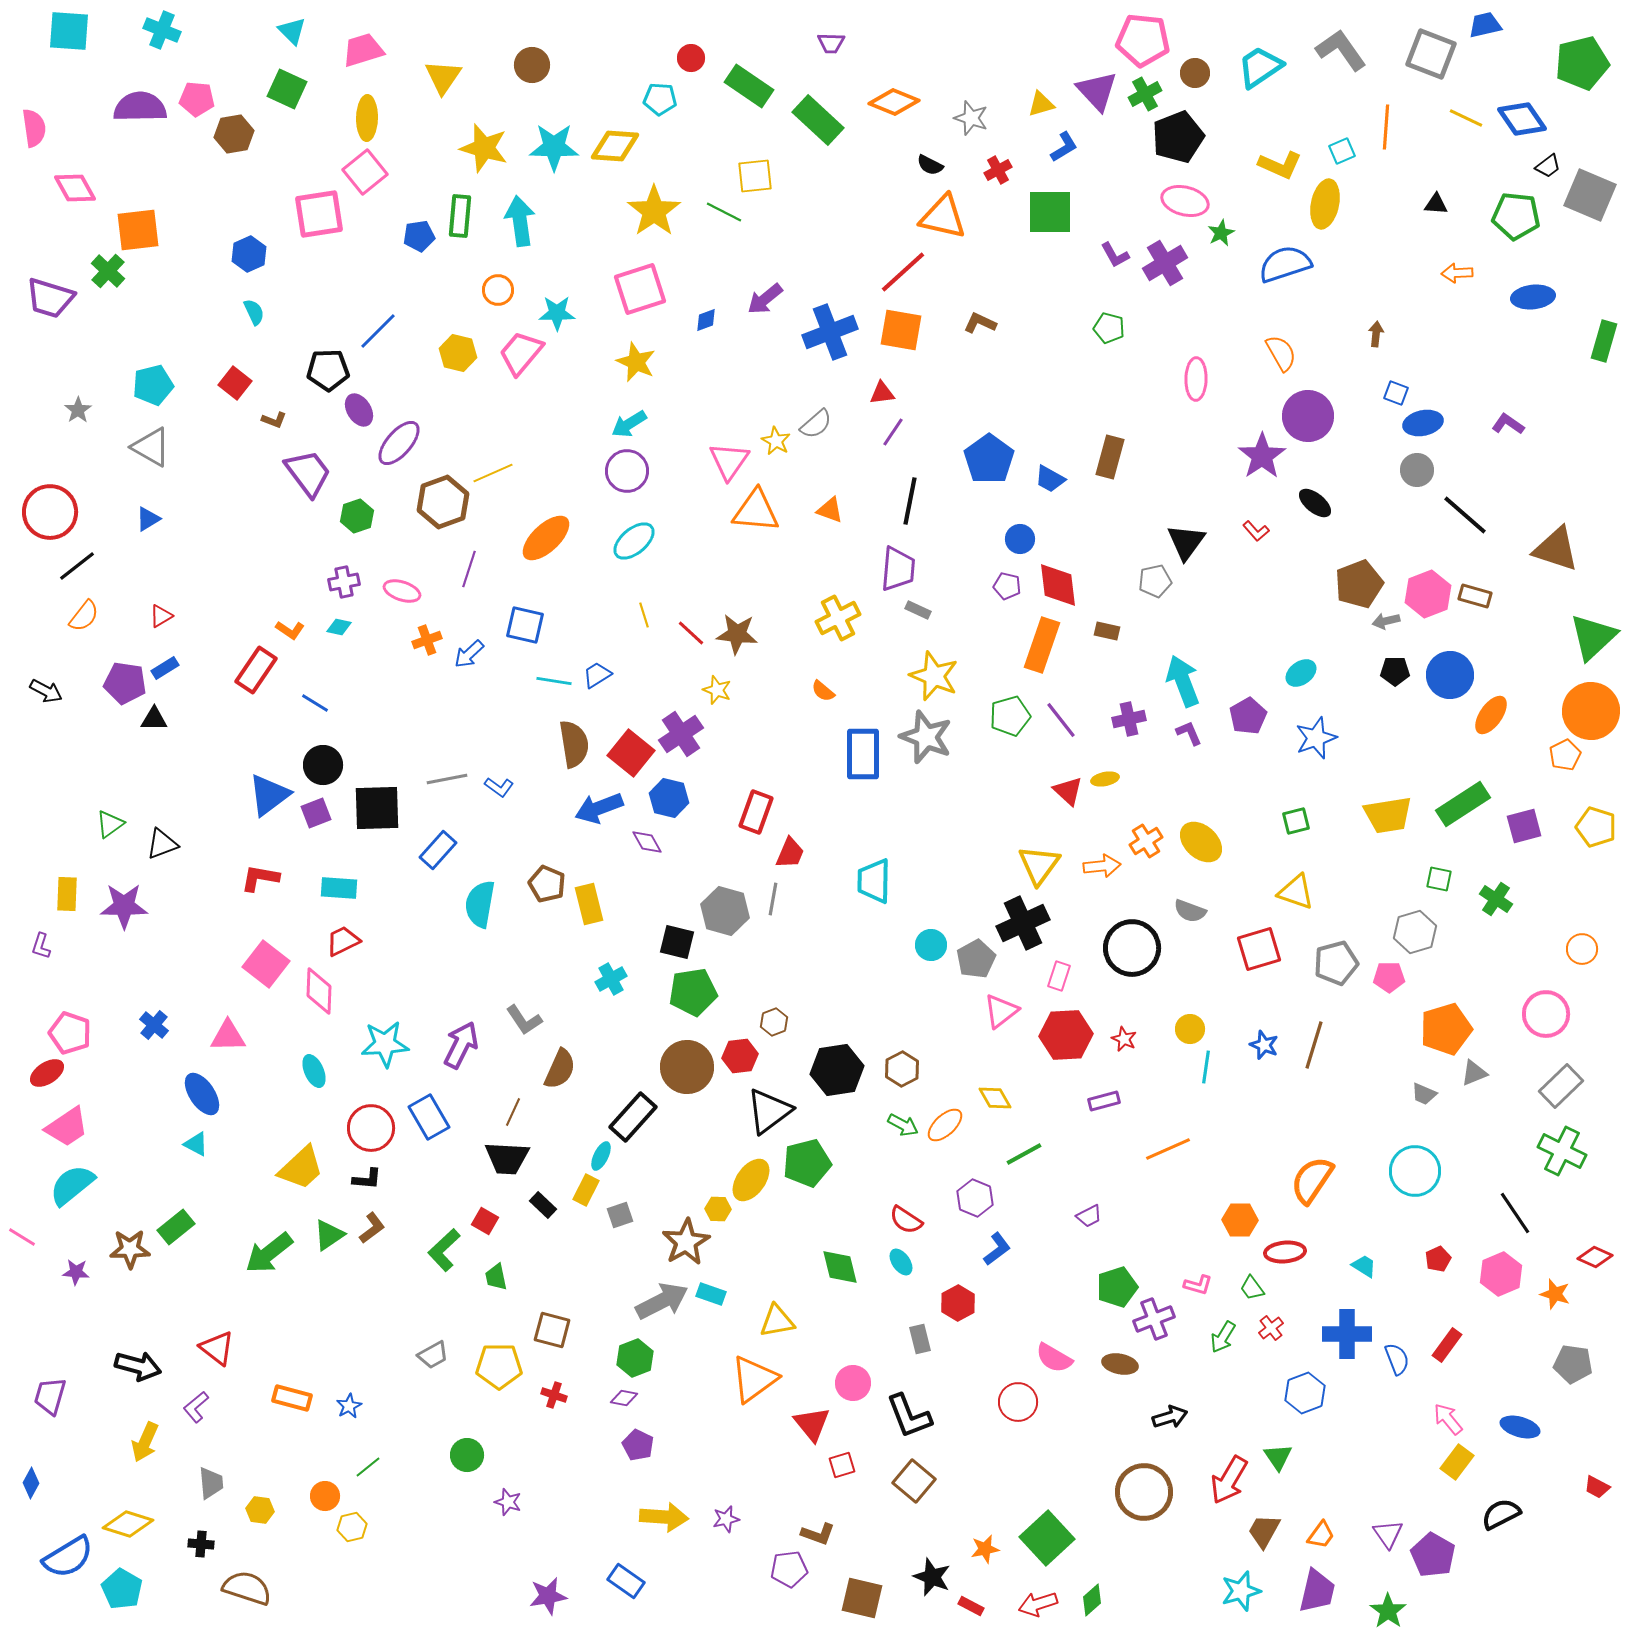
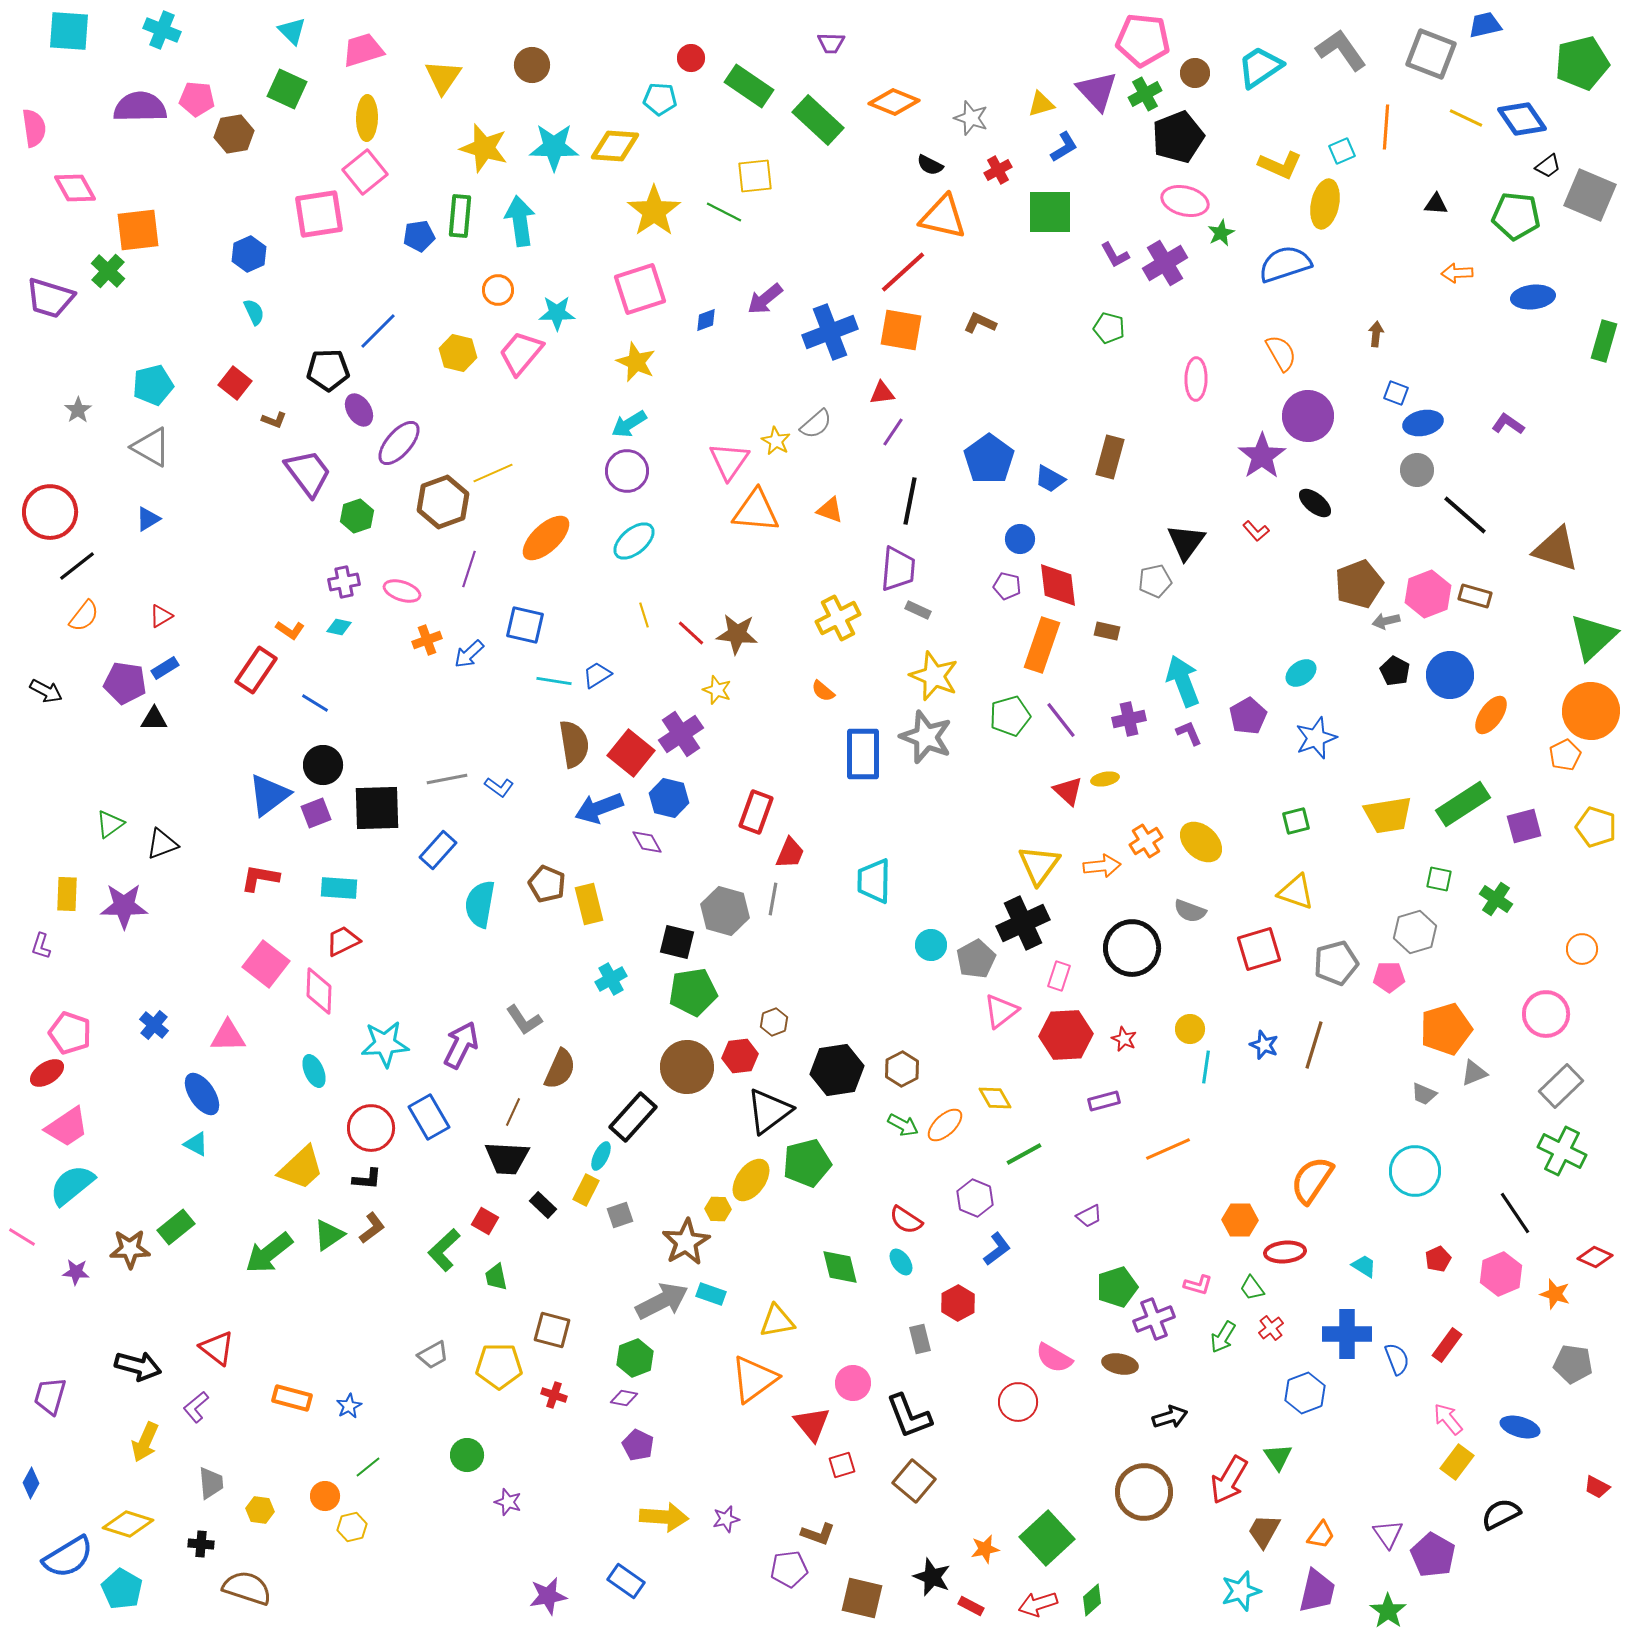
black pentagon at (1395, 671): rotated 28 degrees clockwise
